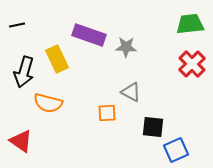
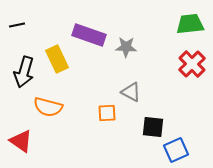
orange semicircle: moved 4 px down
